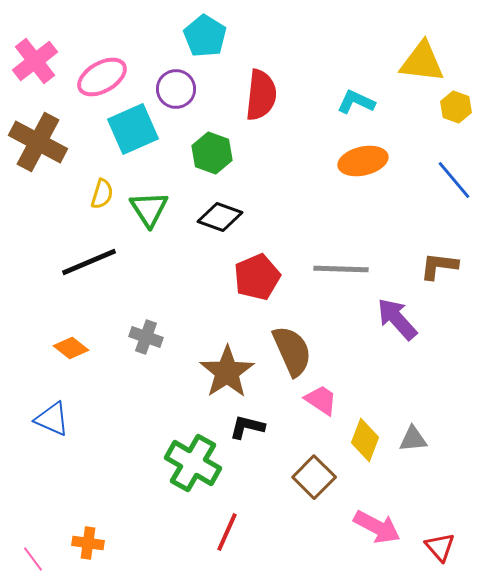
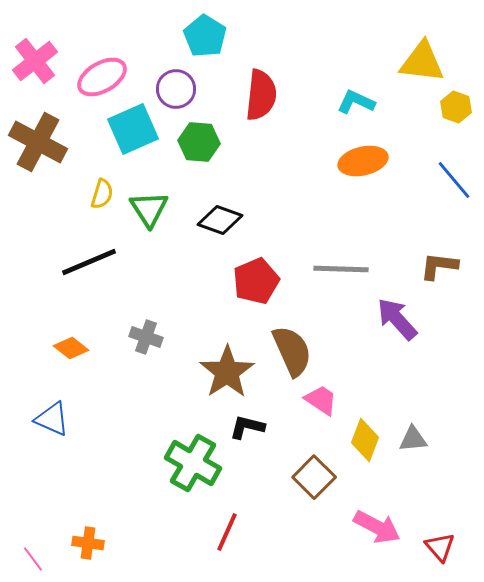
green hexagon: moved 13 px left, 11 px up; rotated 15 degrees counterclockwise
black diamond: moved 3 px down
red pentagon: moved 1 px left, 4 px down
